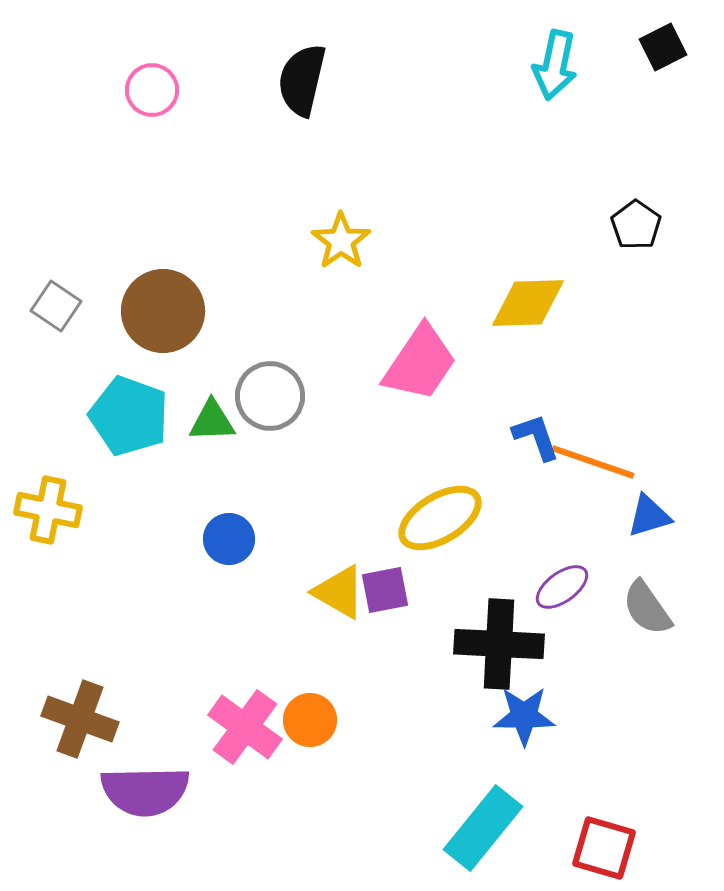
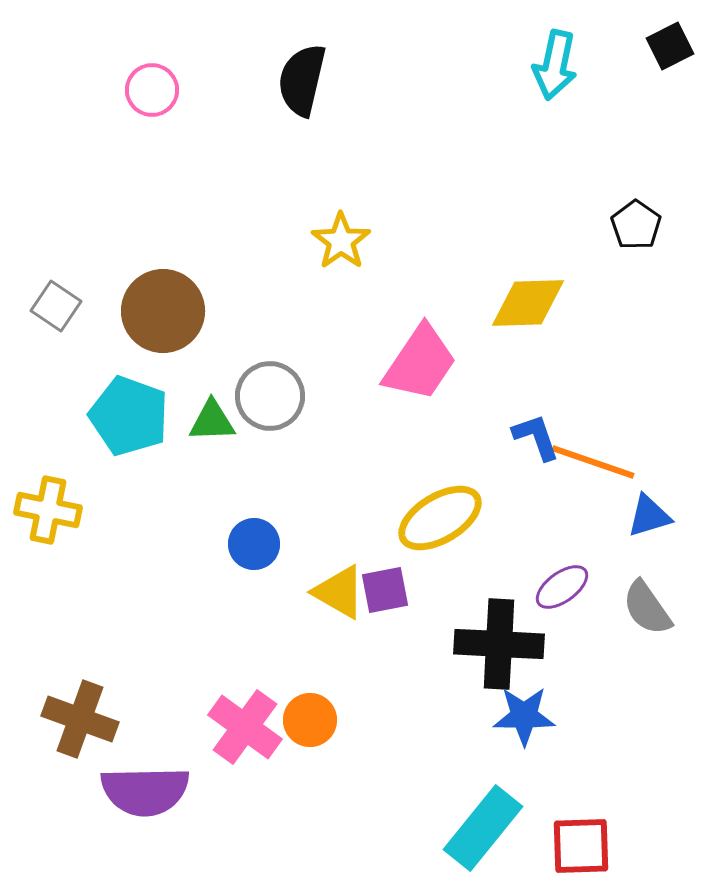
black square: moved 7 px right, 1 px up
blue circle: moved 25 px right, 5 px down
red square: moved 23 px left, 2 px up; rotated 18 degrees counterclockwise
